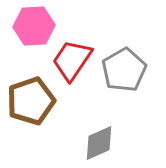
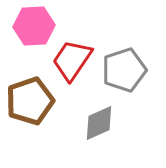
gray pentagon: rotated 12 degrees clockwise
brown pentagon: moved 1 px left
gray diamond: moved 20 px up
